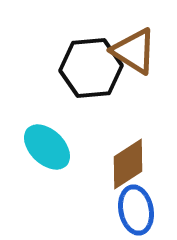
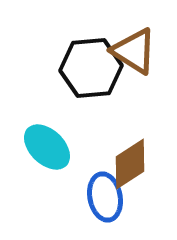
brown diamond: moved 2 px right
blue ellipse: moved 31 px left, 13 px up
